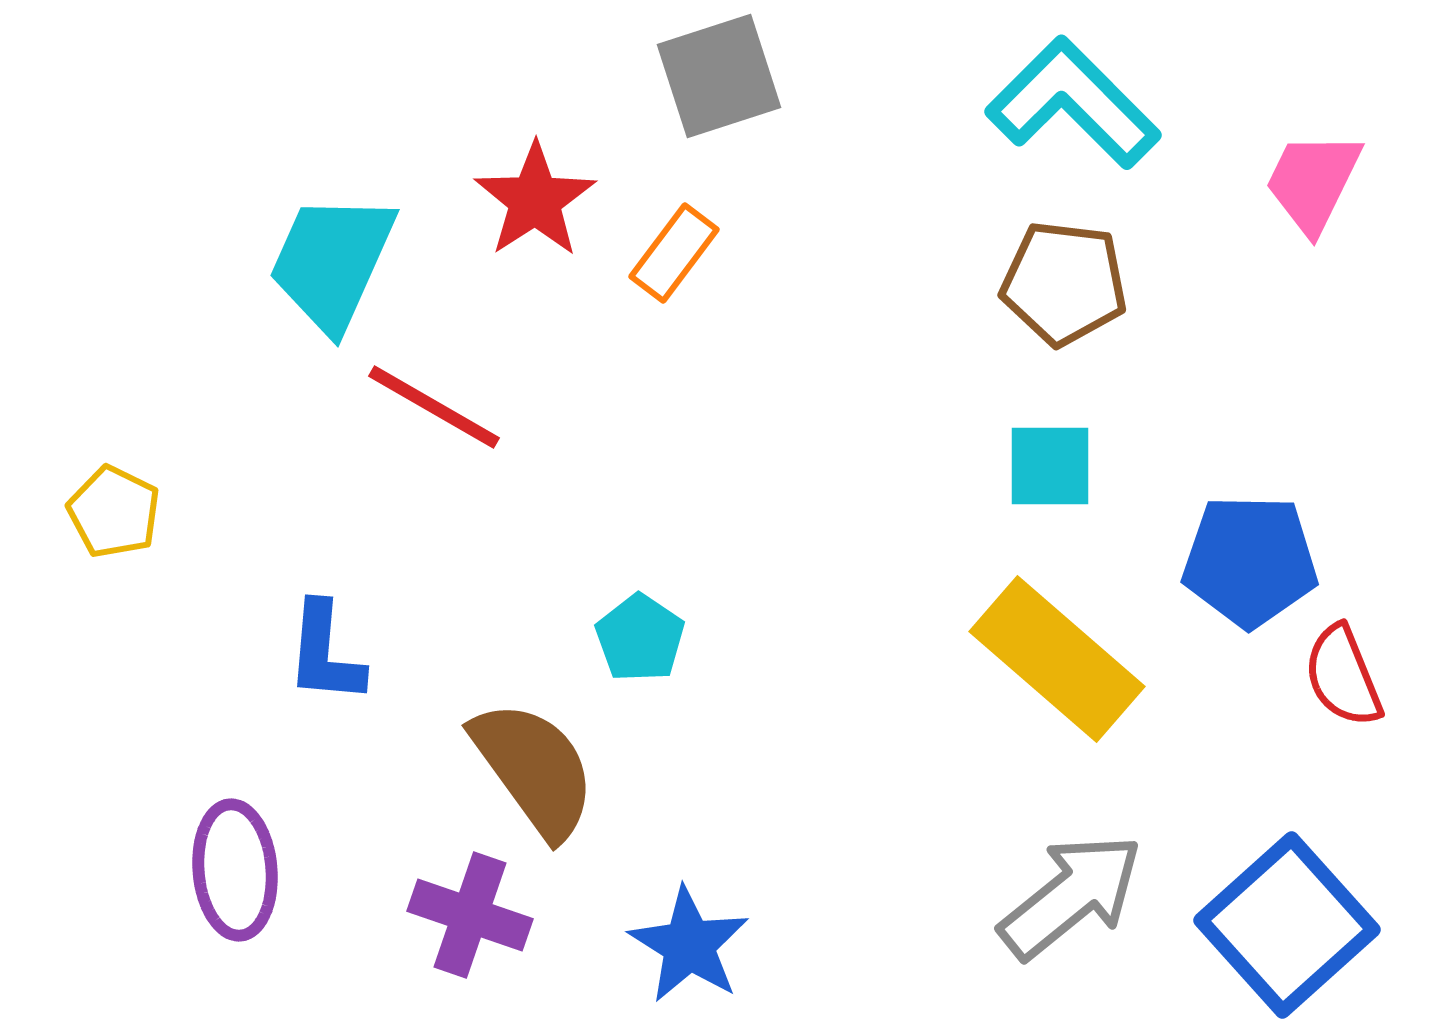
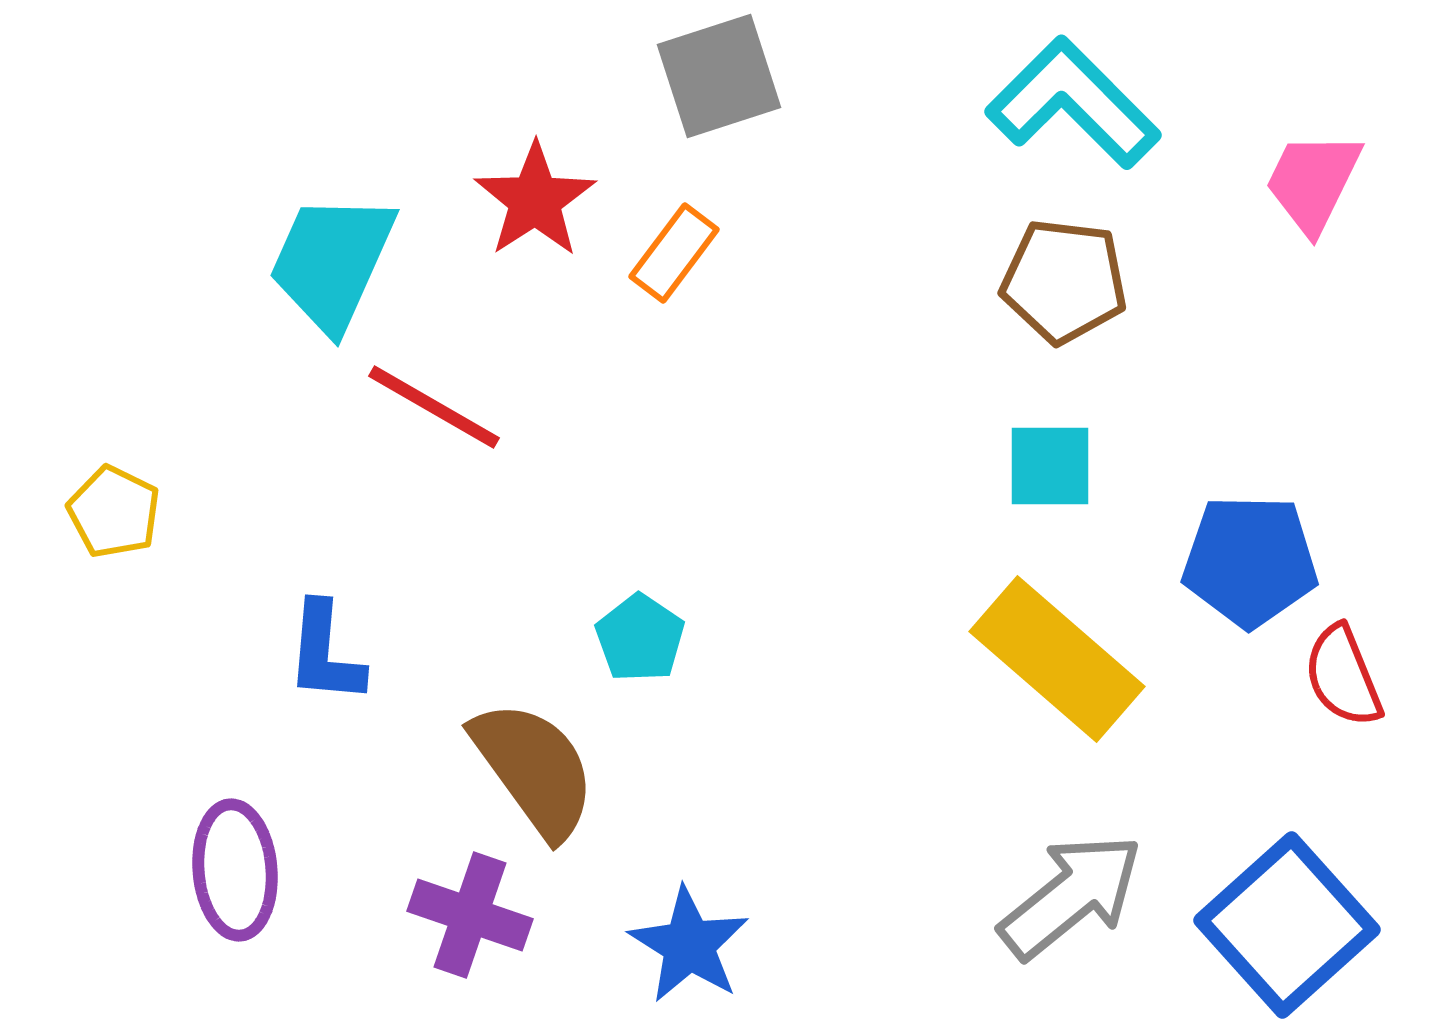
brown pentagon: moved 2 px up
